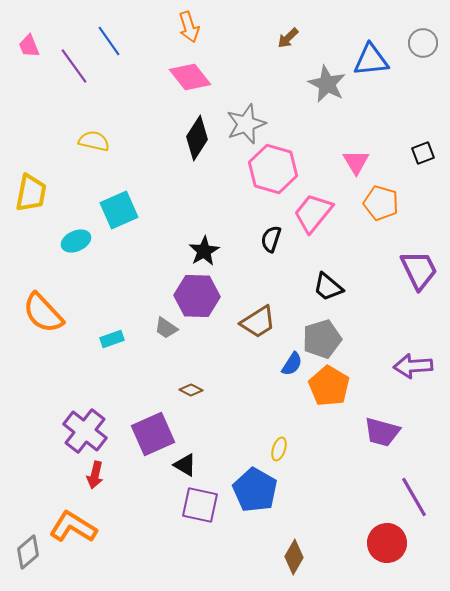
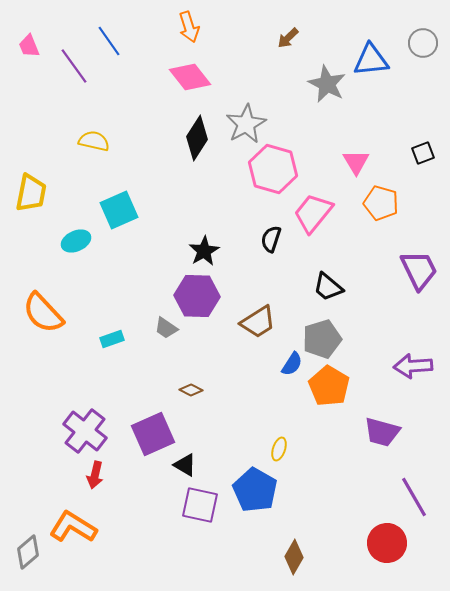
gray star at (246, 124): rotated 9 degrees counterclockwise
